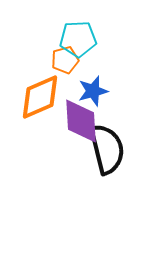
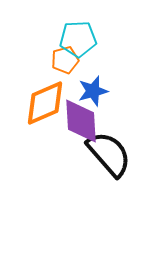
orange diamond: moved 5 px right, 6 px down
black semicircle: moved 2 px right, 5 px down; rotated 27 degrees counterclockwise
